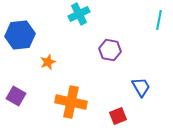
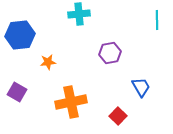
cyan cross: rotated 20 degrees clockwise
cyan line: moved 2 px left; rotated 12 degrees counterclockwise
purple hexagon: moved 3 px down; rotated 20 degrees counterclockwise
orange star: rotated 14 degrees clockwise
purple square: moved 1 px right, 4 px up
orange cross: rotated 24 degrees counterclockwise
red square: rotated 24 degrees counterclockwise
